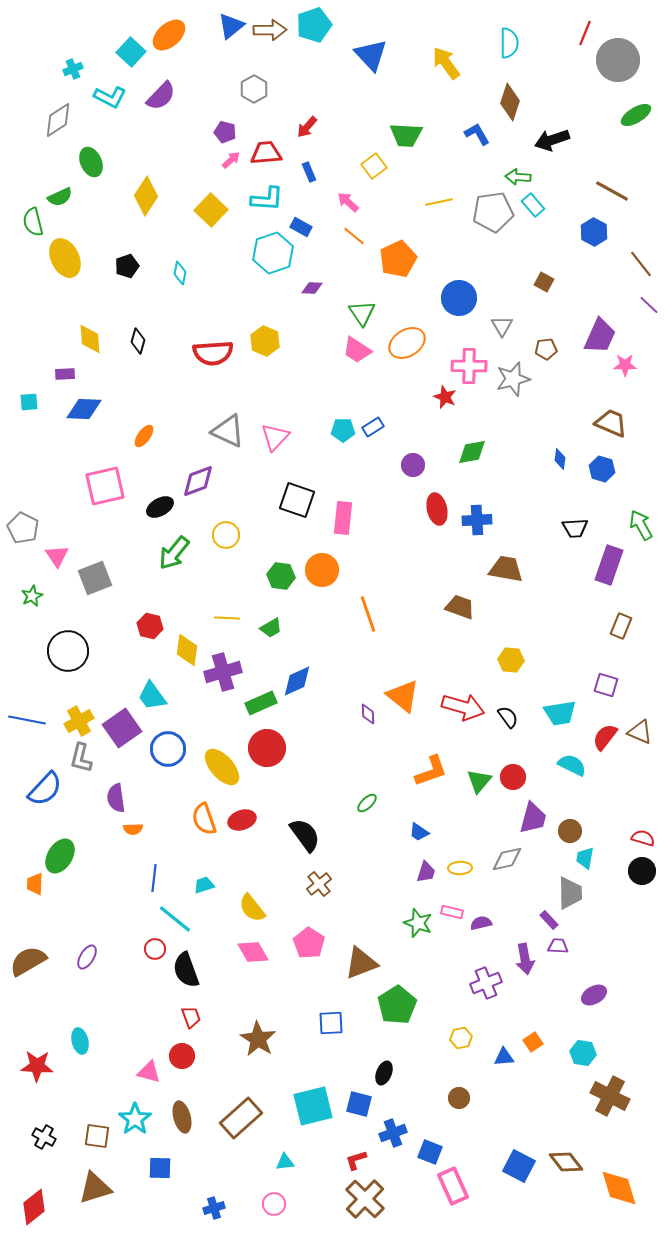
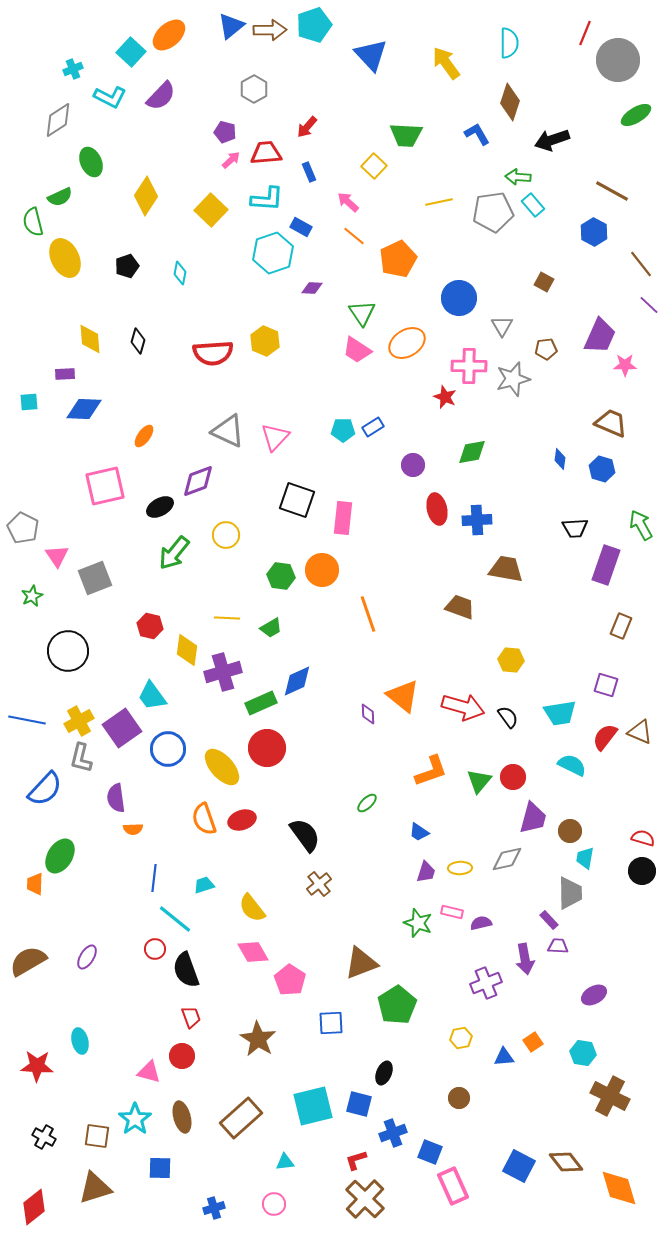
yellow square at (374, 166): rotated 10 degrees counterclockwise
purple rectangle at (609, 565): moved 3 px left
pink pentagon at (309, 943): moved 19 px left, 37 px down
